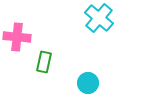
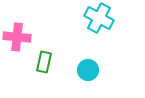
cyan cross: rotated 12 degrees counterclockwise
cyan circle: moved 13 px up
